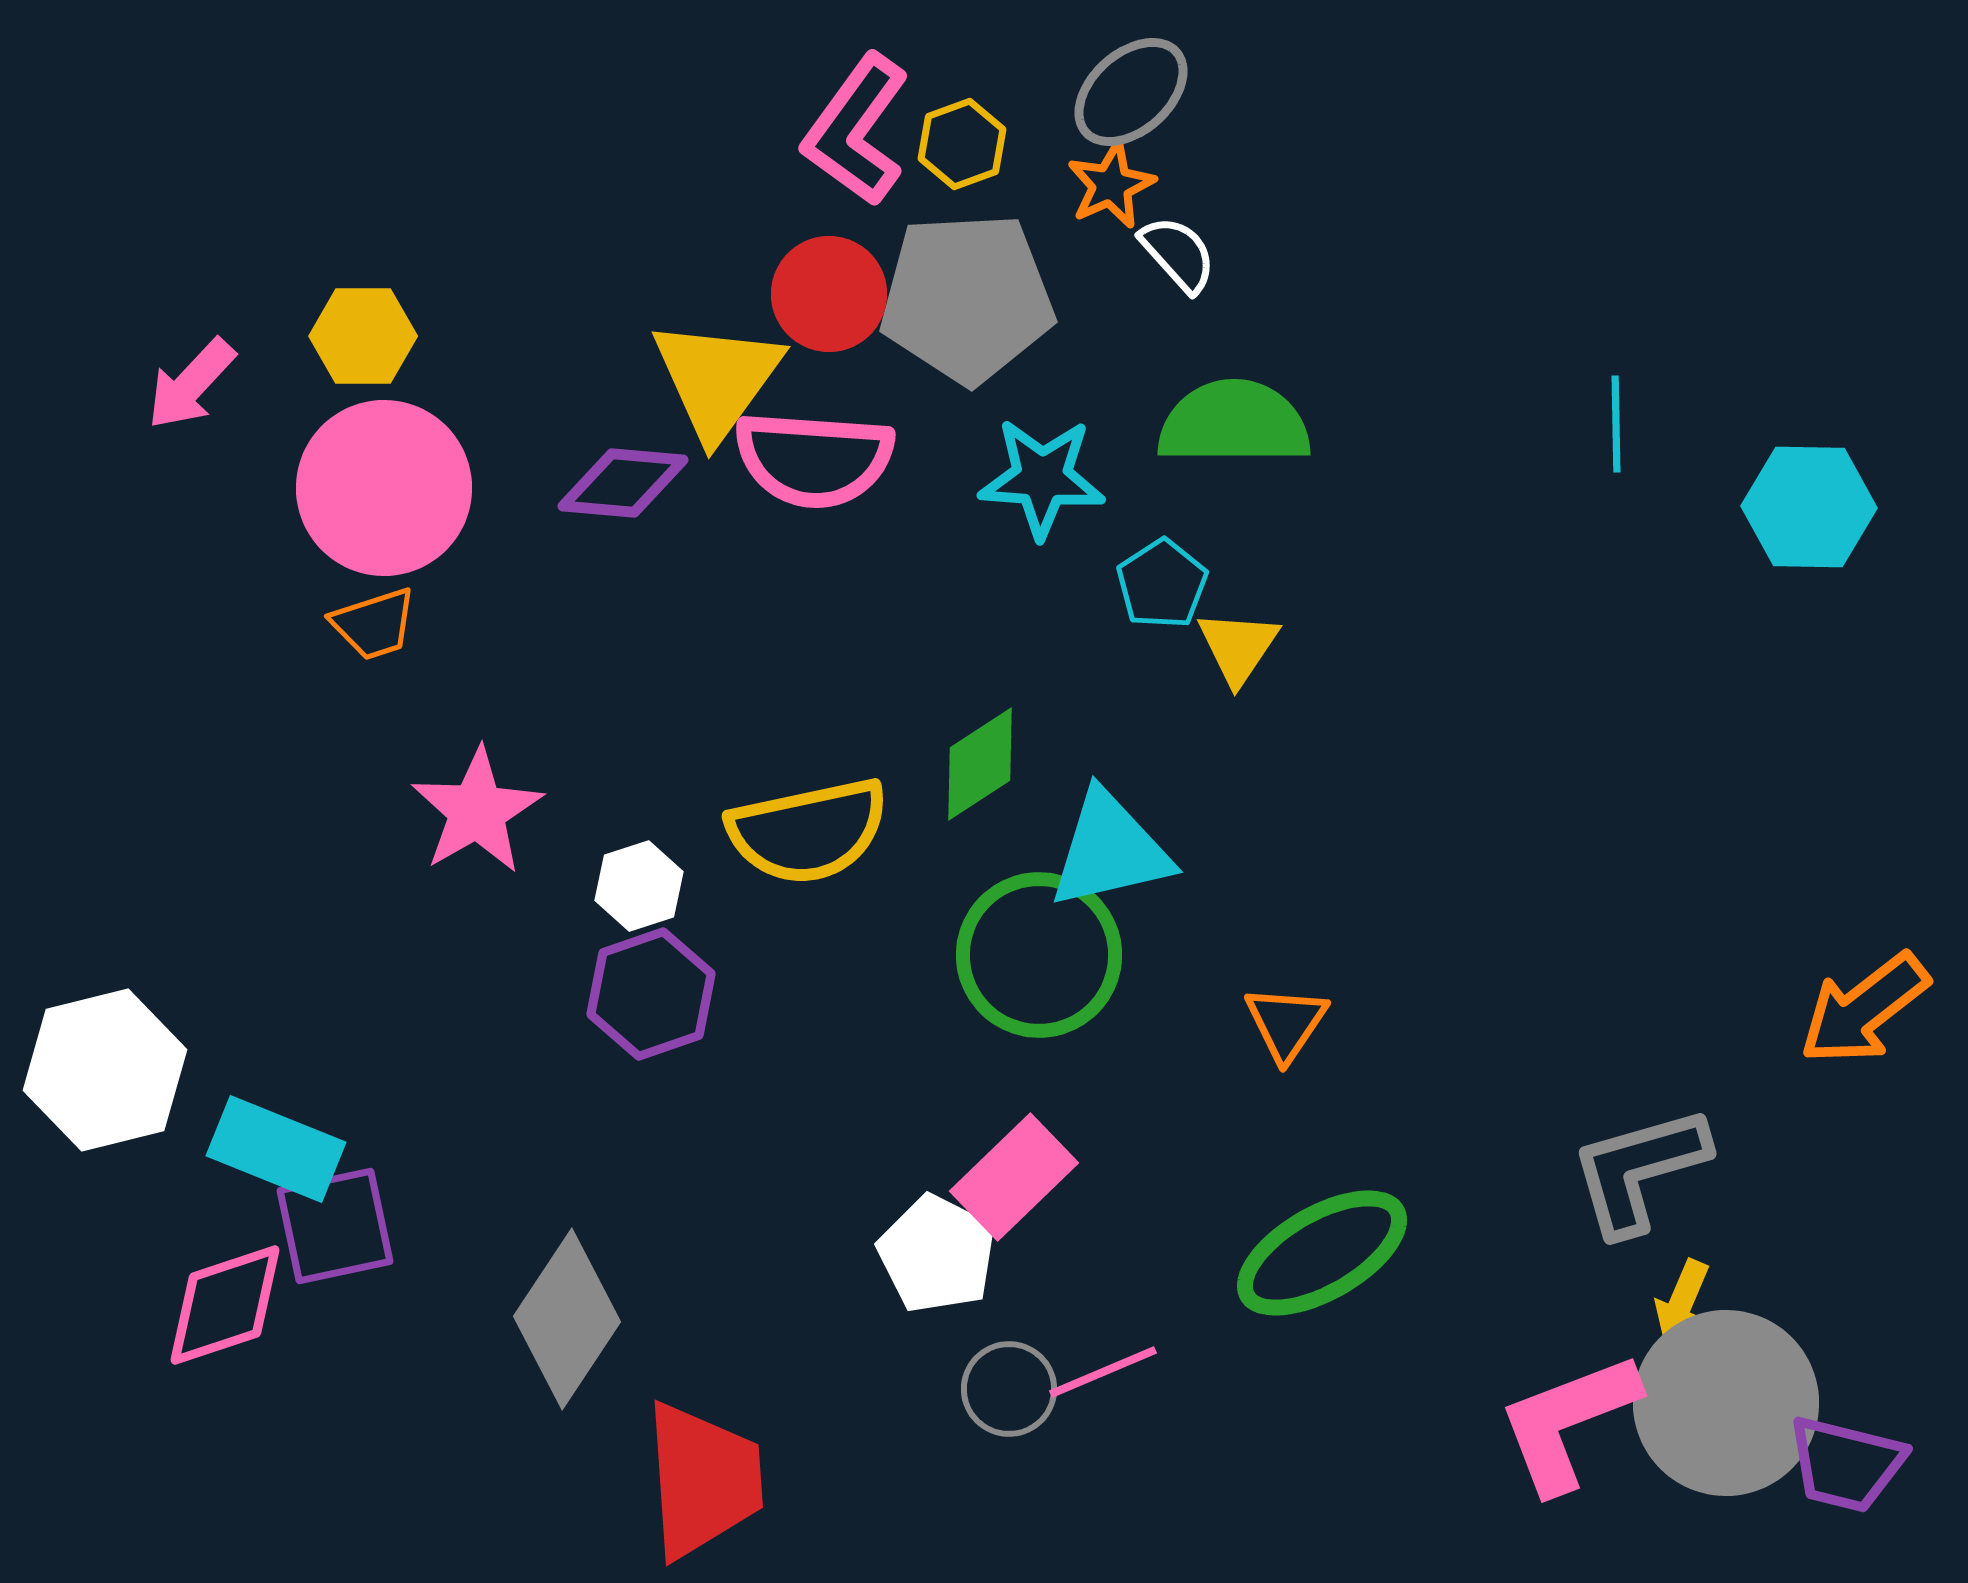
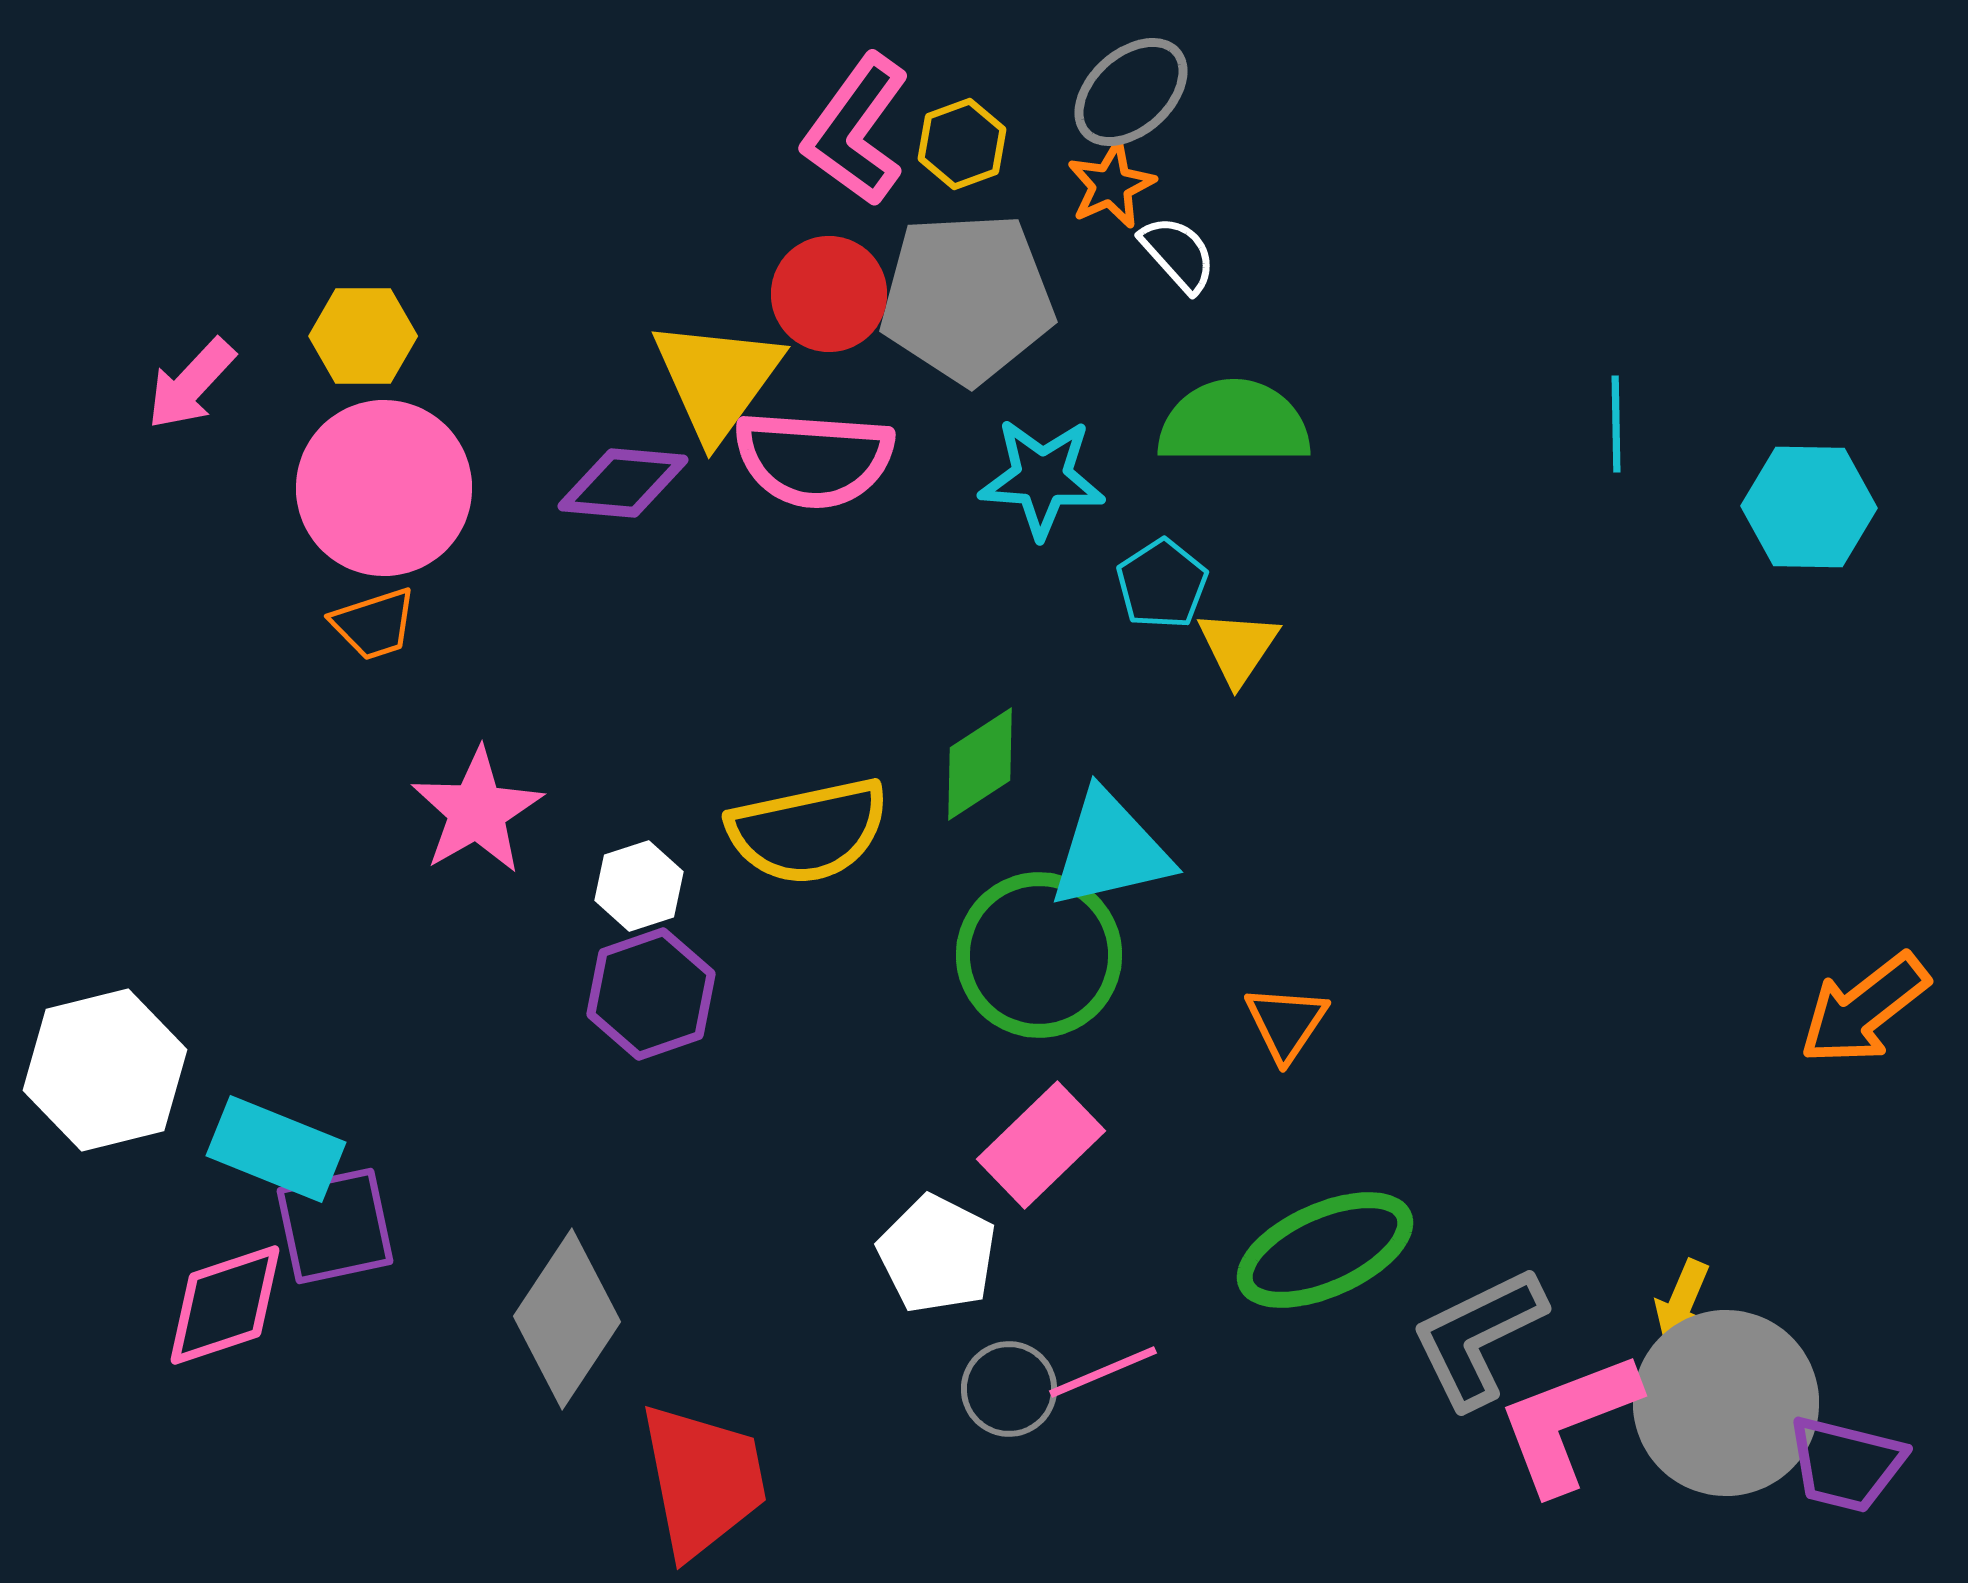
gray L-shape at (1639, 1170): moved 161 px left, 167 px down; rotated 10 degrees counterclockwise
pink rectangle at (1014, 1177): moved 27 px right, 32 px up
green ellipse at (1322, 1253): moved 3 px right, 3 px up; rotated 6 degrees clockwise
red trapezoid at (703, 1480): rotated 7 degrees counterclockwise
